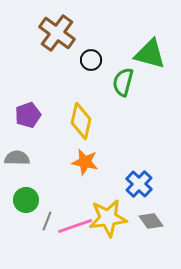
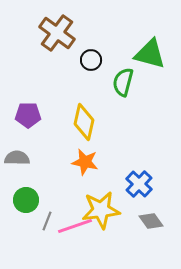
purple pentagon: rotated 20 degrees clockwise
yellow diamond: moved 3 px right, 1 px down
yellow star: moved 7 px left, 8 px up
